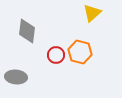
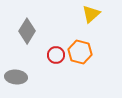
yellow triangle: moved 1 px left, 1 px down
gray diamond: rotated 25 degrees clockwise
